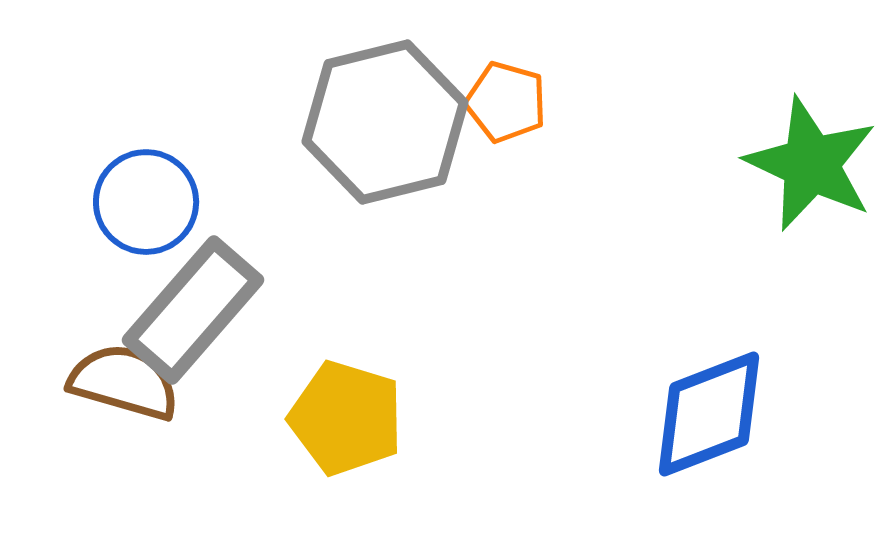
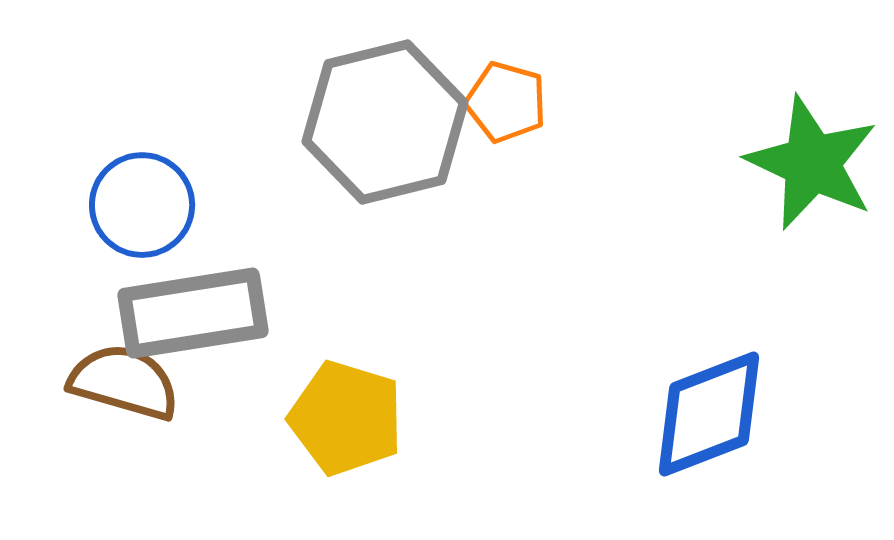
green star: moved 1 px right, 1 px up
blue circle: moved 4 px left, 3 px down
gray rectangle: moved 3 px down; rotated 40 degrees clockwise
